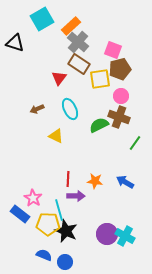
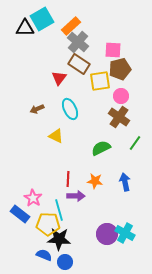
black triangle: moved 10 px right, 15 px up; rotated 18 degrees counterclockwise
pink square: rotated 18 degrees counterclockwise
yellow square: moved 2 px down
brown cross: rotated 15 degrees clockwise
green semicircle: moved 2 px right, 23 px down
blue arrow: rotated 48 degrees clockwise
black star: moved 7 px left, 8 px down; rotated 20 degrees counterclockwise
cyan cross: moved 3 px up
